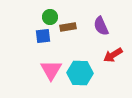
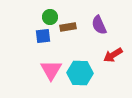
purple semicircle: moved 2 px left, 1 px up
